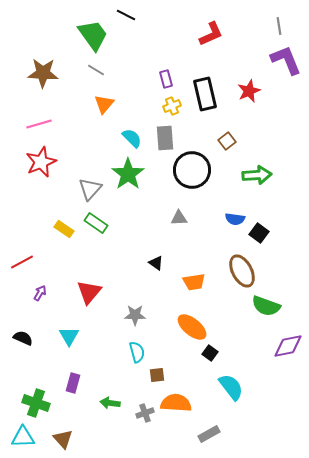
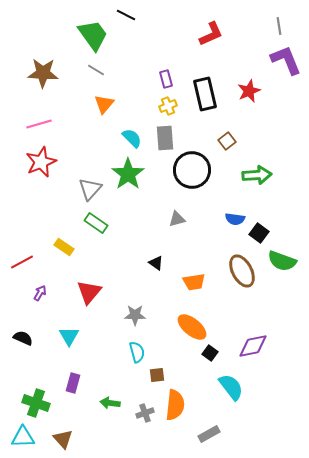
yellow cross at (172, 106): moved 4 px left
gray triangle at (179, 218): moved 2 px left, 1 px down; rotated 12 degrees counterclockwise
yellow rectangle at (64, 229): moved 18 px down
green semicircle at (266, 306): moved 16 px right, 45 px up
purple diamond at (288, 346): moved 35 px left
orange semicircle at (176, 403): moved 1 px left, 2 px down; rotated 92 degrees clockwise
